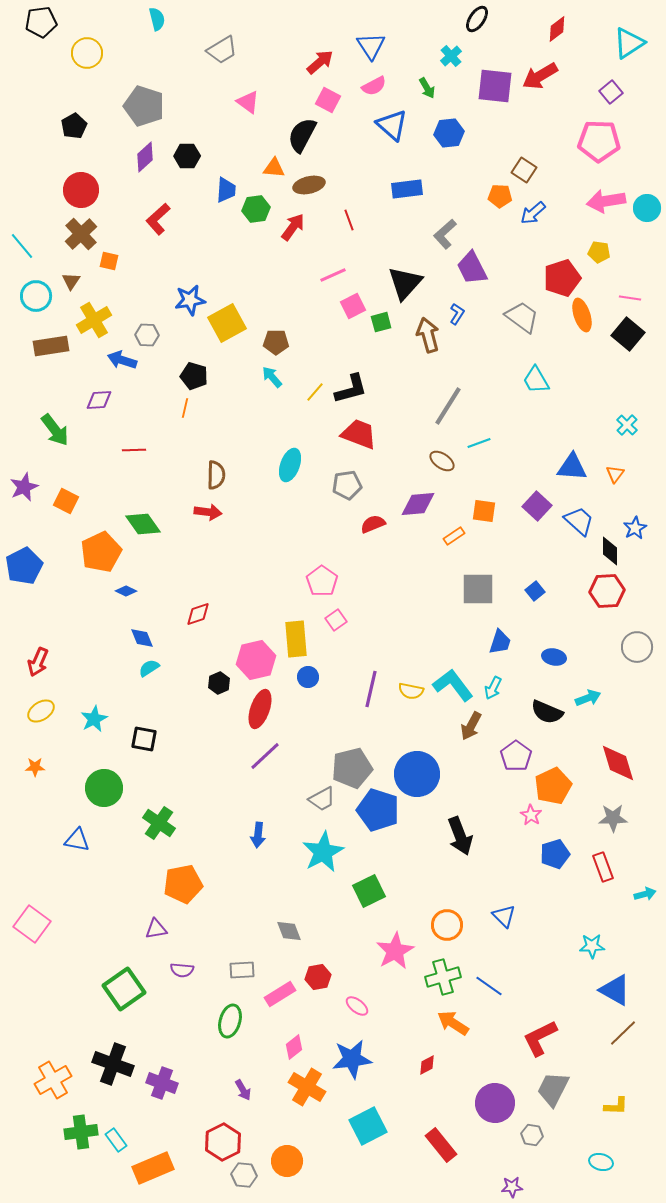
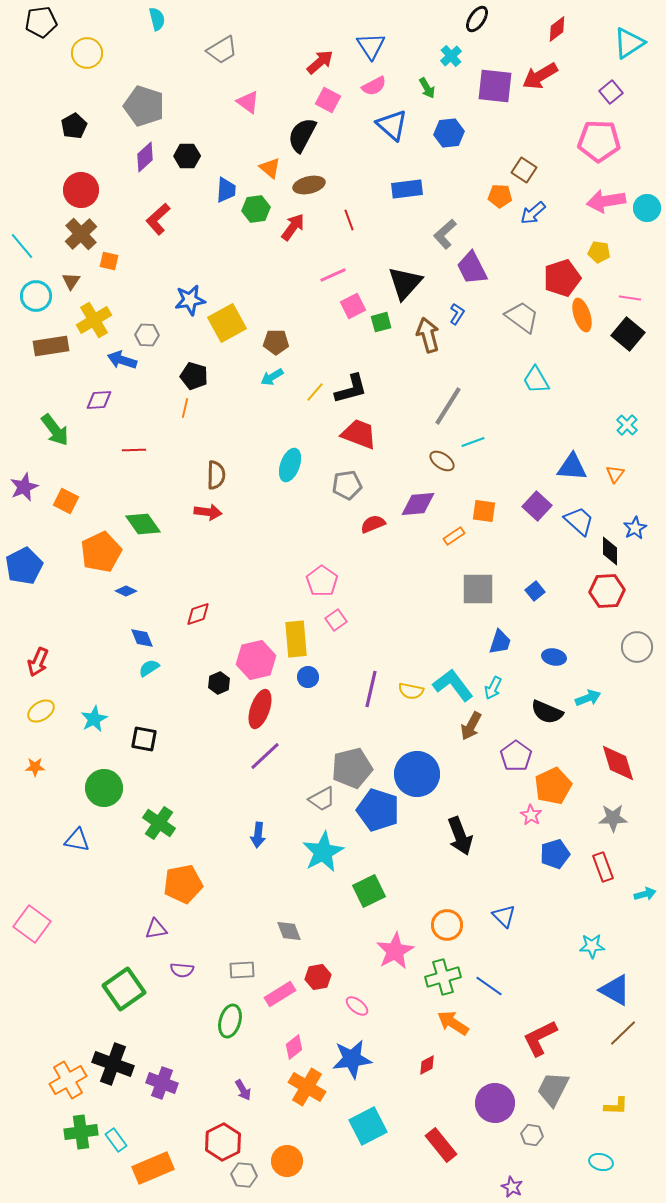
orange triangle at (274, 168): moved 4 px left; rotated 35 degrees clockwise
cyan arrow at (272, 377): rotated 80 degrees counterclockwise
cyan line at (479, 443): moved 6 px left, 1 px up
orange cross at (53, 1080): moved 15 px right
purple star at (512, 1187): rotated 30 degrees clockwise
